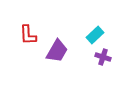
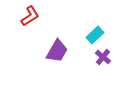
red L-shape: moved 2 px right, 19 px up; rotated 120 degrees counterclockwise
purple cross: rotated 21 degrees clockwise
